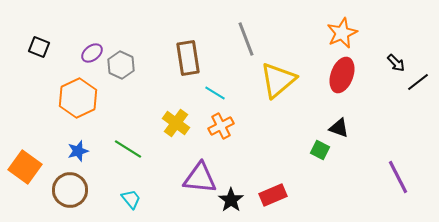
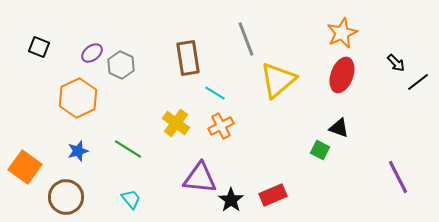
brown circle: moved 4 px left, 7 px down
